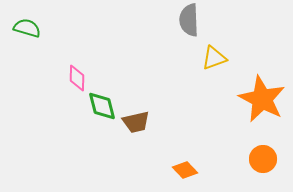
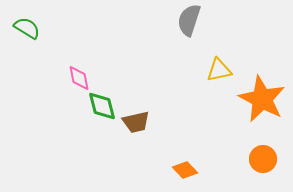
gray semicircle: rotated 20 degrees clockwise
green semicircle: rotated 16 degrees clockwise
yellow triangle: moved 5 px right, 12 px down; rotated 8 degrees clockwise
pink diamond: moved 2 px right; rotated 12 degrees counterclockwise
